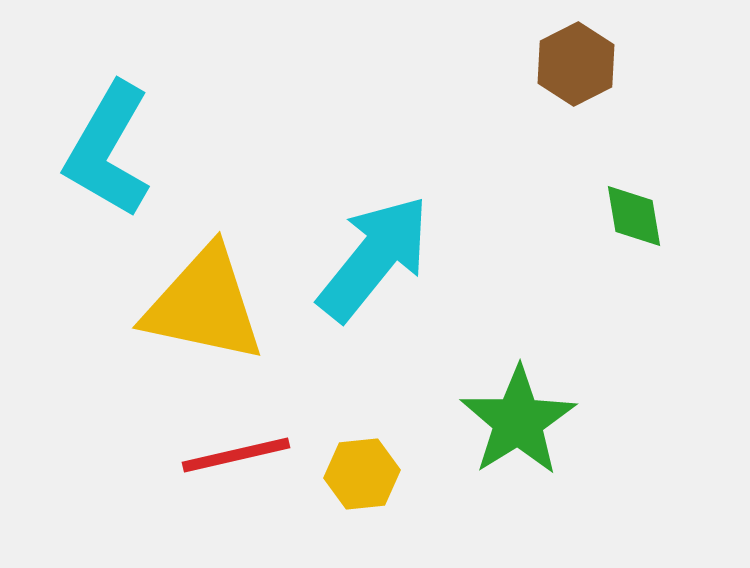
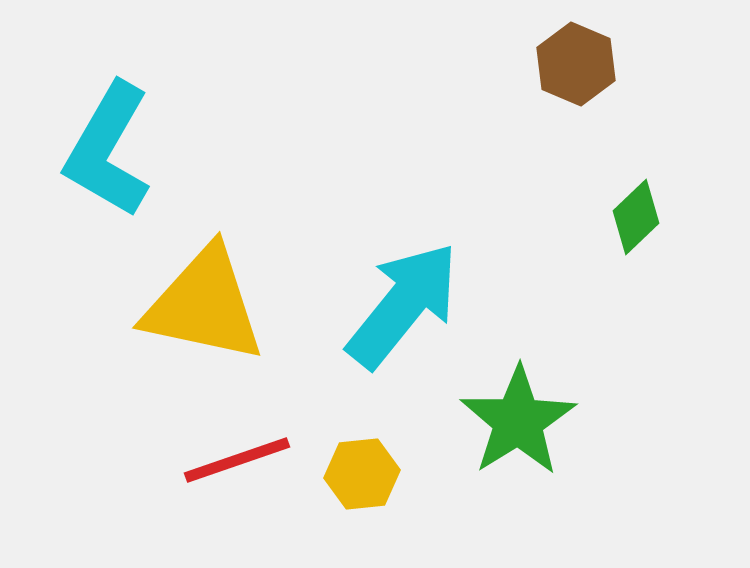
brown hexagon: rotated 10 degrees counterclockwise
green diamond: moved 2 px right, 1 px down; rotated 56 degrees clockwise
cyan arrow: moved 29 px right, 47 px down
red line: moved 1 px right, 5 px down; rotated 6 degrees counterclockwise
